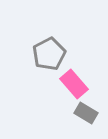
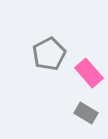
pink rectangle: moved 15 px right, 11 px up
